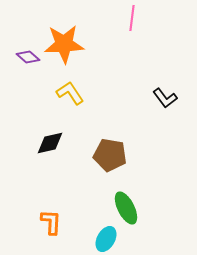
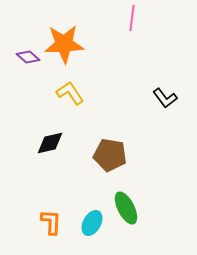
cyan ellipse: moved 14 px left, 16 px up
